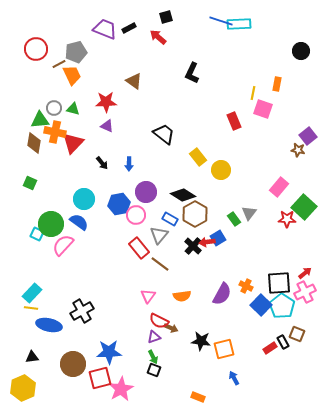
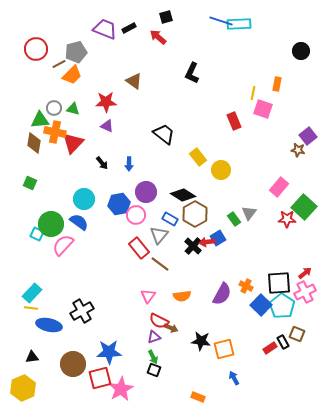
orange trapezoid at (72, 75): rotated 70 degrees clockwise
